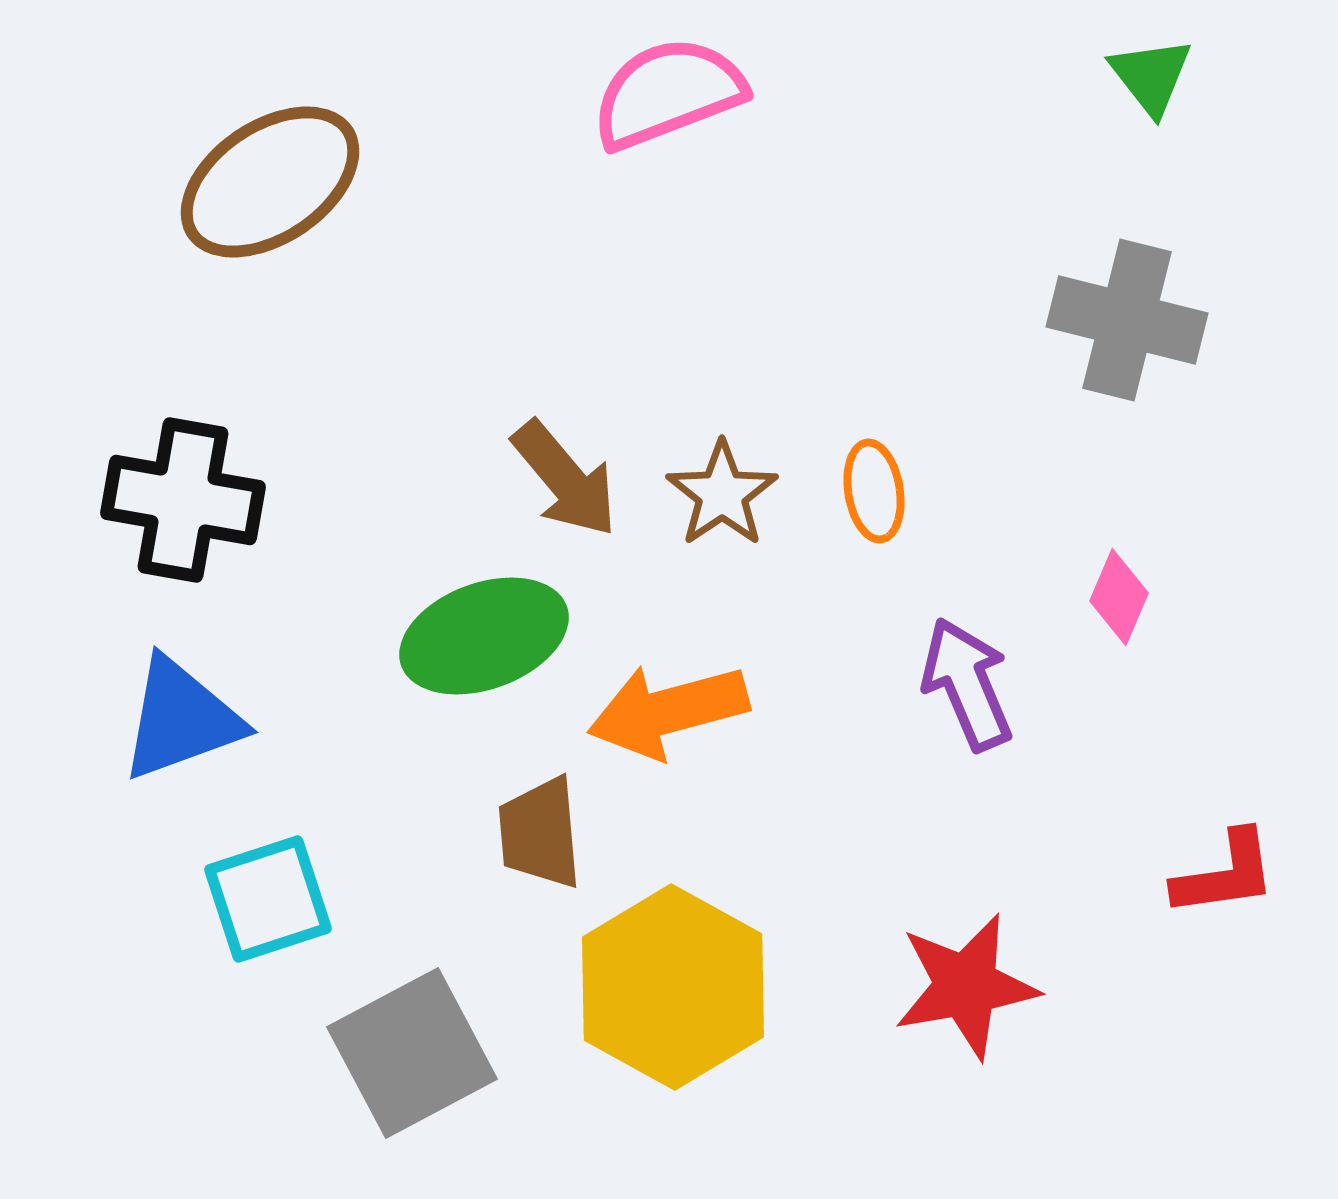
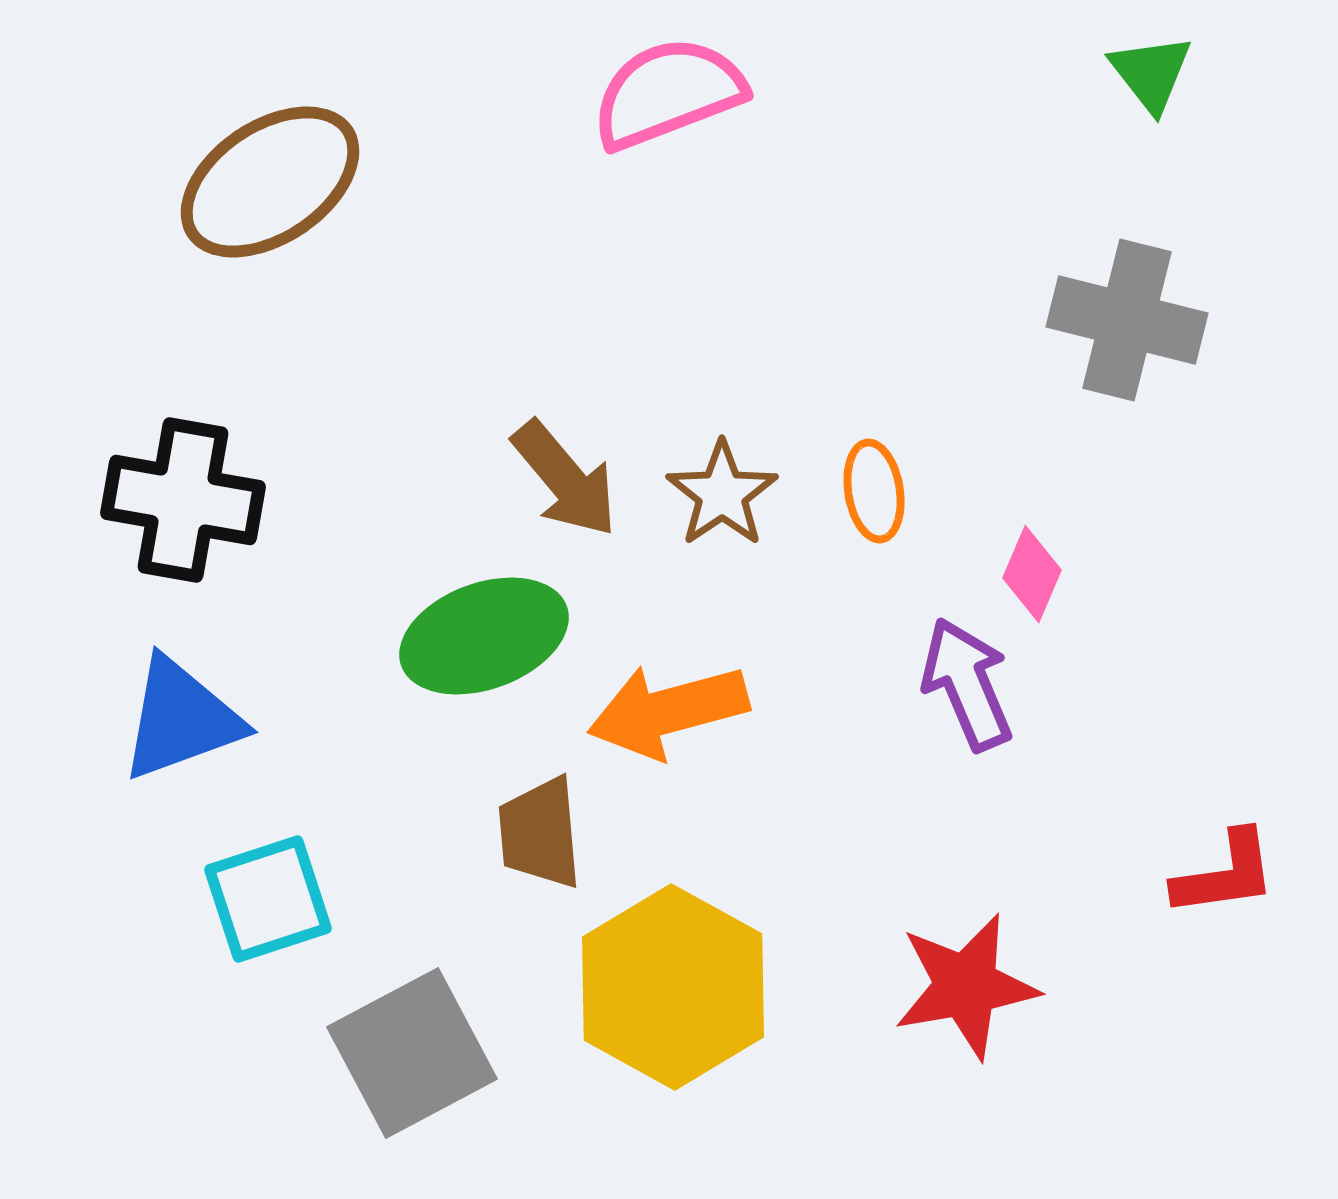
green triangle: moved 3 px up
pink diamond: moved 87 px left, 23 px up
